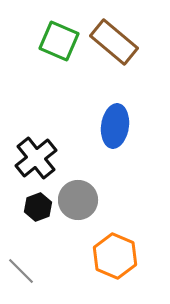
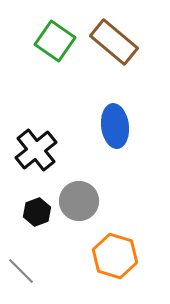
green square: moved 4 px left; rotated 12 degrees clockwise
blue ellipse: rotated 15 degrees counterclockwise
black cross: moved 8 px up
gray circle: moved 1 px right, 1 px down
black hexagon: moved 1 px left, 5 px down
orange hexagon: rotated 6 degrees counterclockwise
